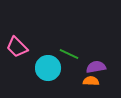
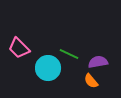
pink trapezoid: moved 2 px right, 1 px down
purple semicircle: moved 2 px right, 5 px up
orange semicircle: rotated 133 degrees counterclockwise
